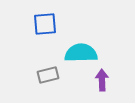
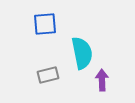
cyan semicircle: moved 1 px right; rotated 80 degrees clockwise
